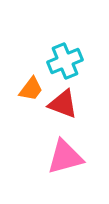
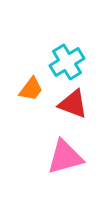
cyan cross: moved 2 px right, 1 px down; rotated 8 degrees counterclockwise
red triangle: moved 10 px right
